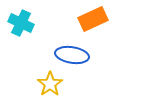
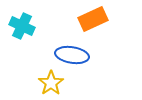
cyan cross: moved 1 px right, 3 px down
yellow star: moved 1 px right, 1 px up
